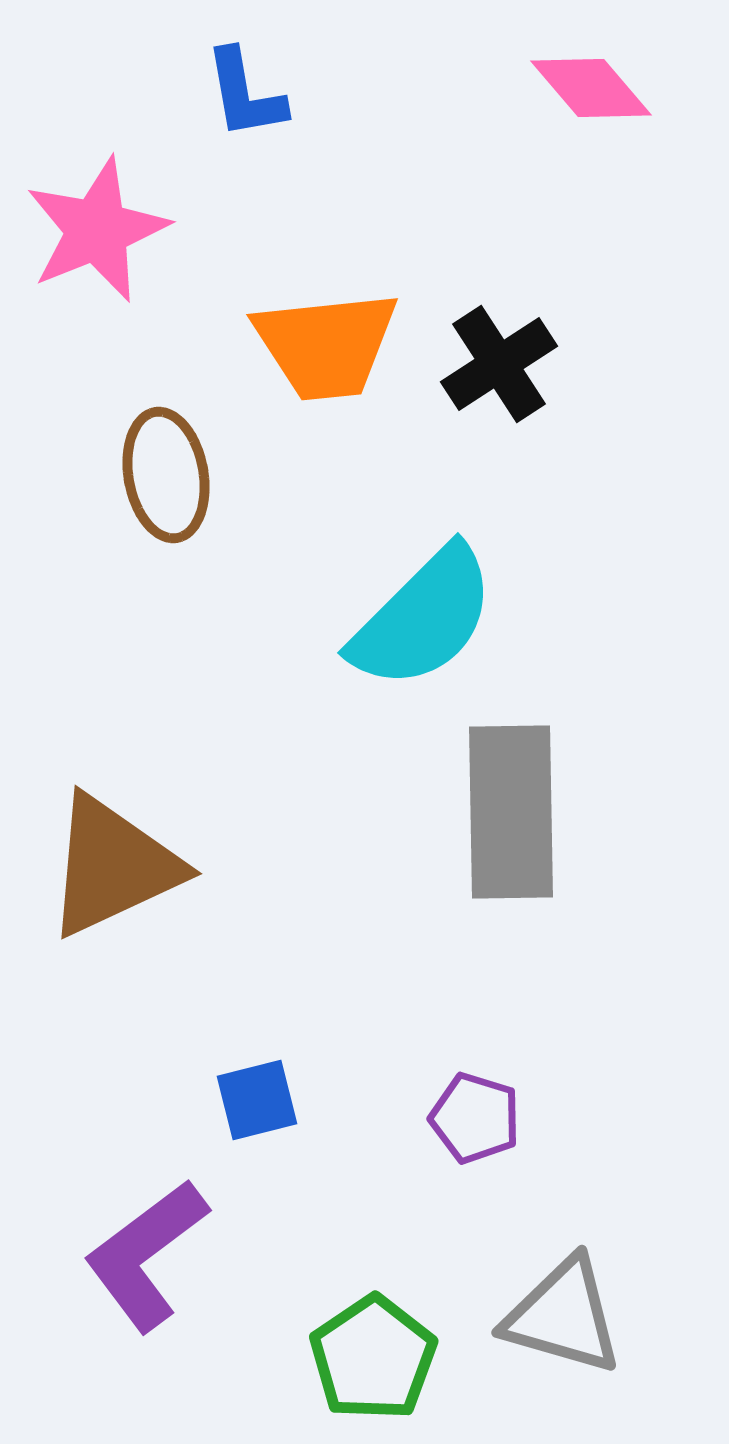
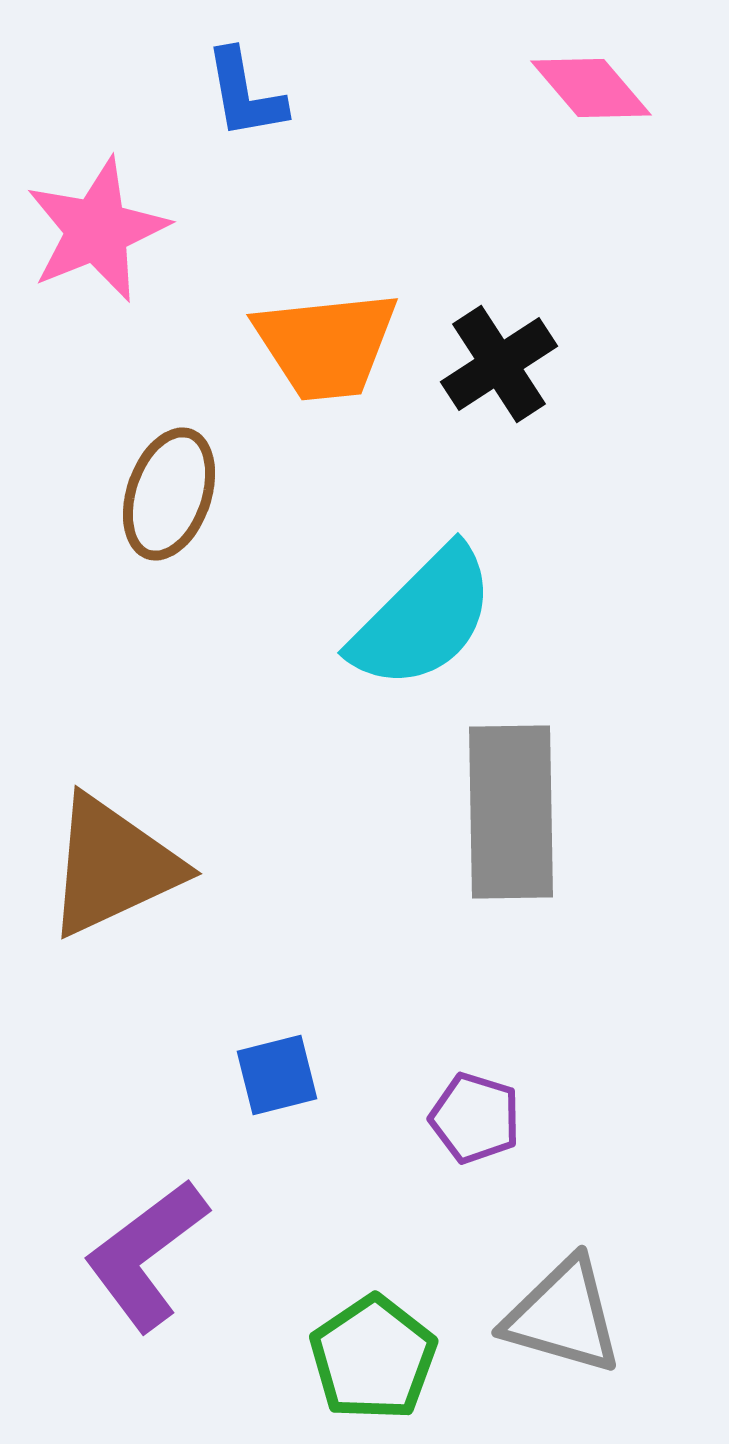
brown ellipse: moved 3 px right, 19 px down; rotated 29 degrees clockwise
blue square: moved 20 px right, 25 px up
